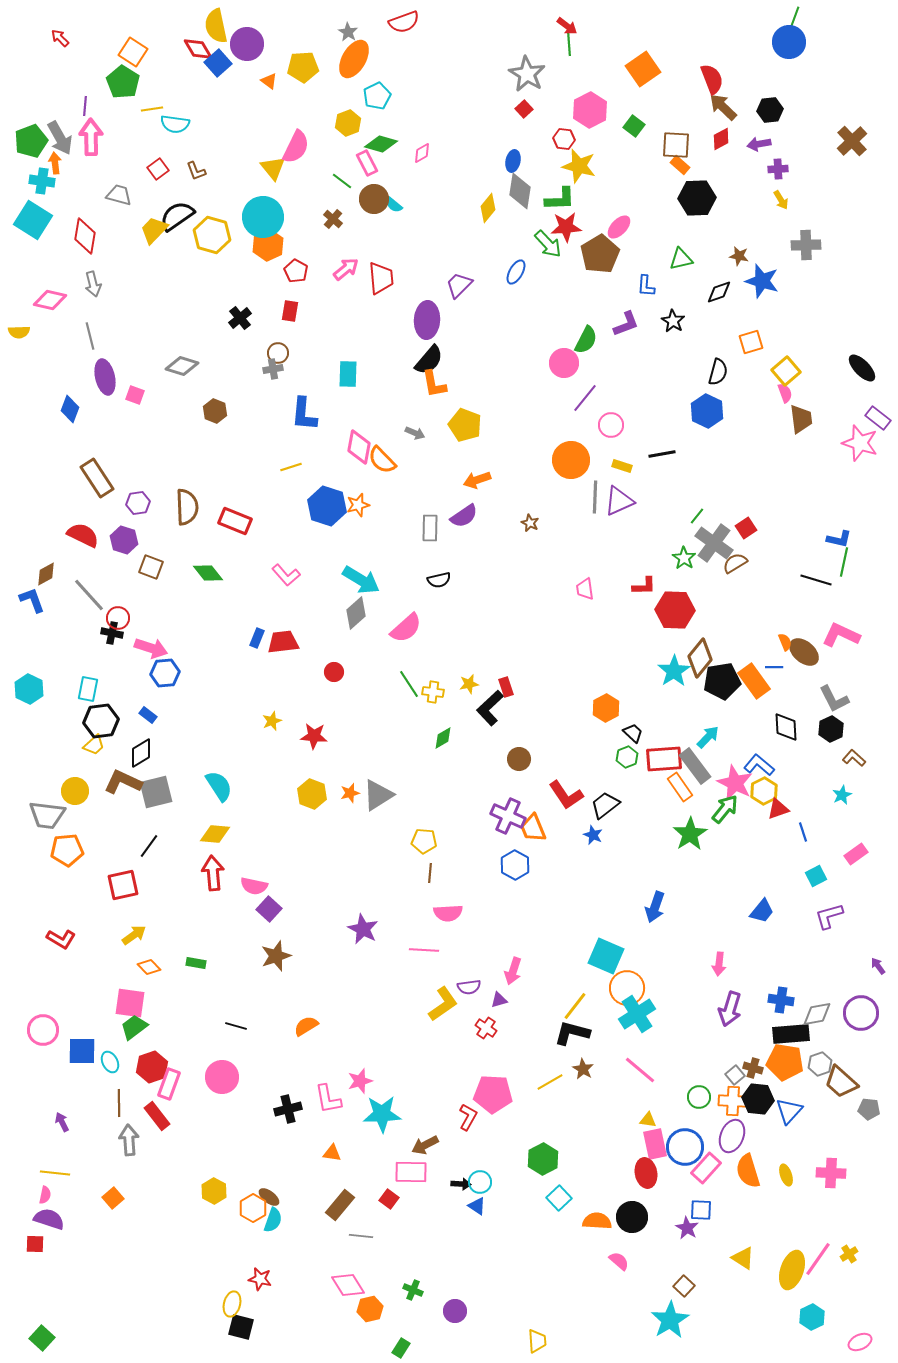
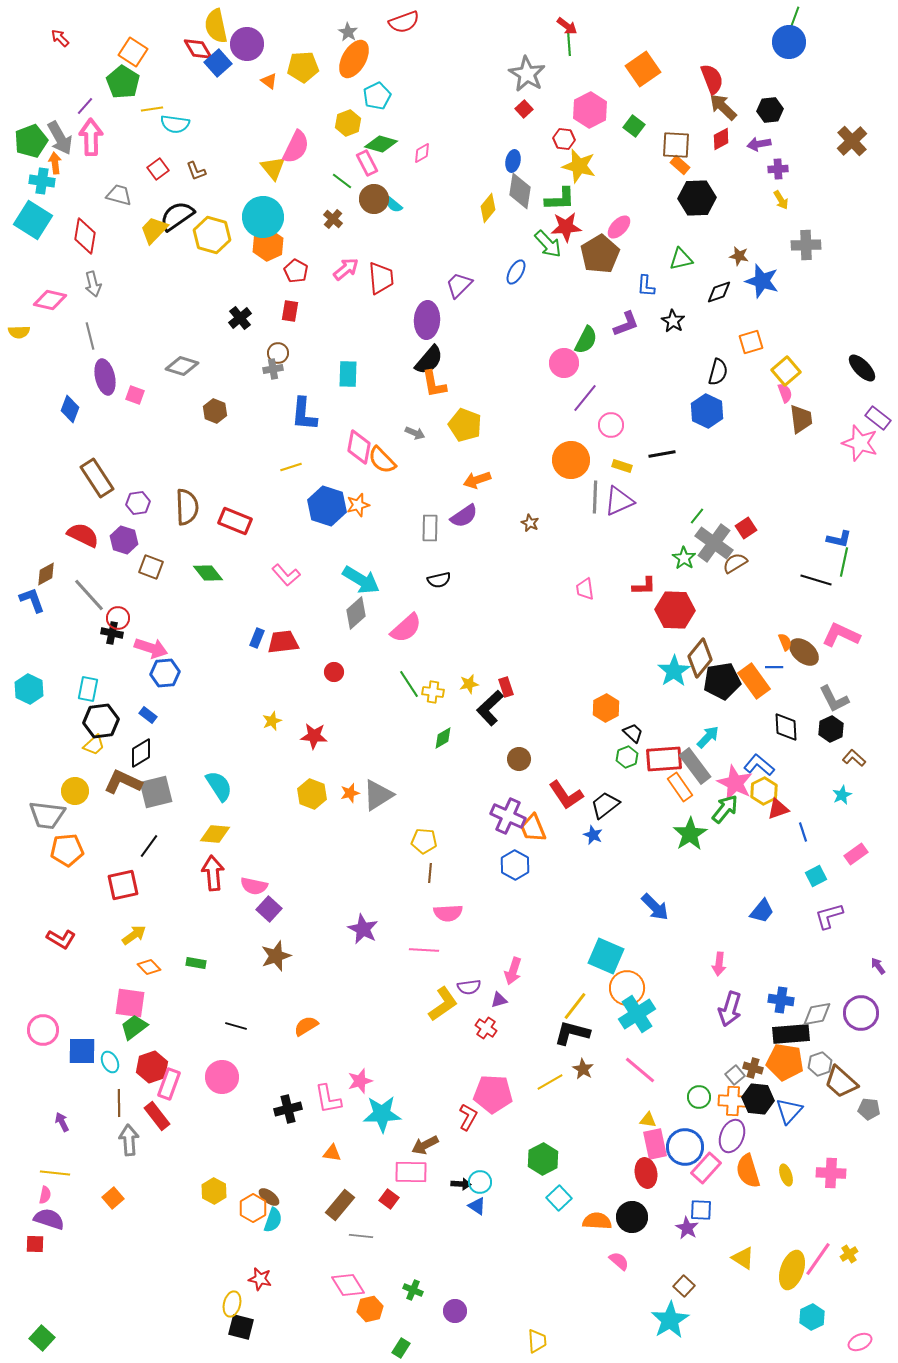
purple line at (85, 106): rotated 36 degrees clockwise
blue arrow at (655, 907): rotated 64 degrees counterclockwise
